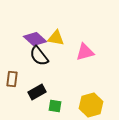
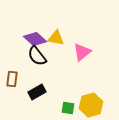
pink triangle: moved 3 px left; rotated 24 degrees counterclockwise
black semicircle: moved 2 px left
green square: moved 13 px right, 2 px down
